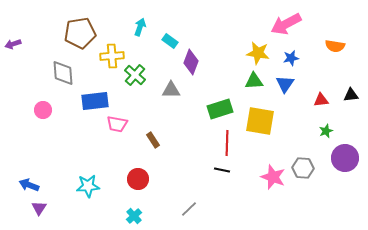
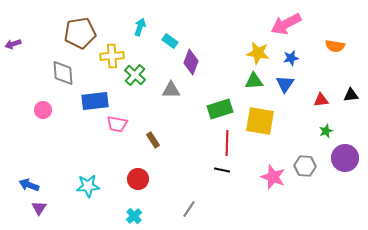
gray hexagon: moved 2 px right, 2 px up
gray line: rotated 12 degrees counterclockwise
